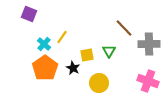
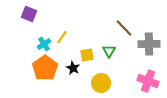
cyan cross: rotated 16 degrees clockwise
yellow circle: moved 2 px right
